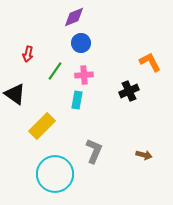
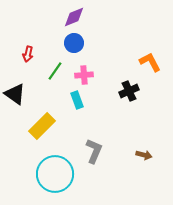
blue circle: moved 7 px left
cyan rectangle: rotated 30 degrees counterclockwise
